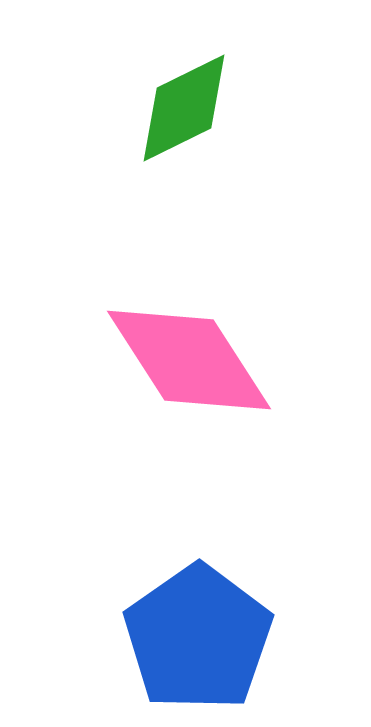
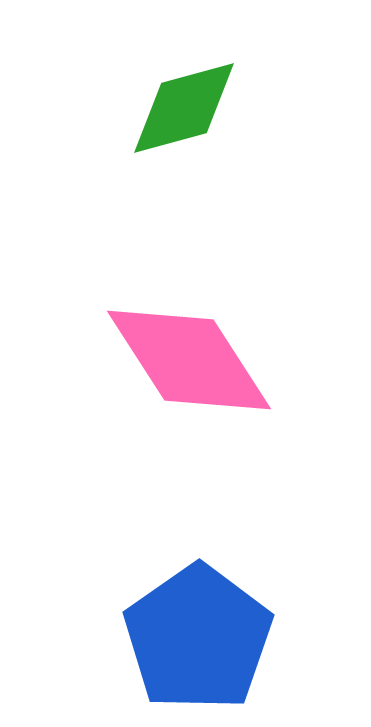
green diamond: rotated 11 degrees clockwise
